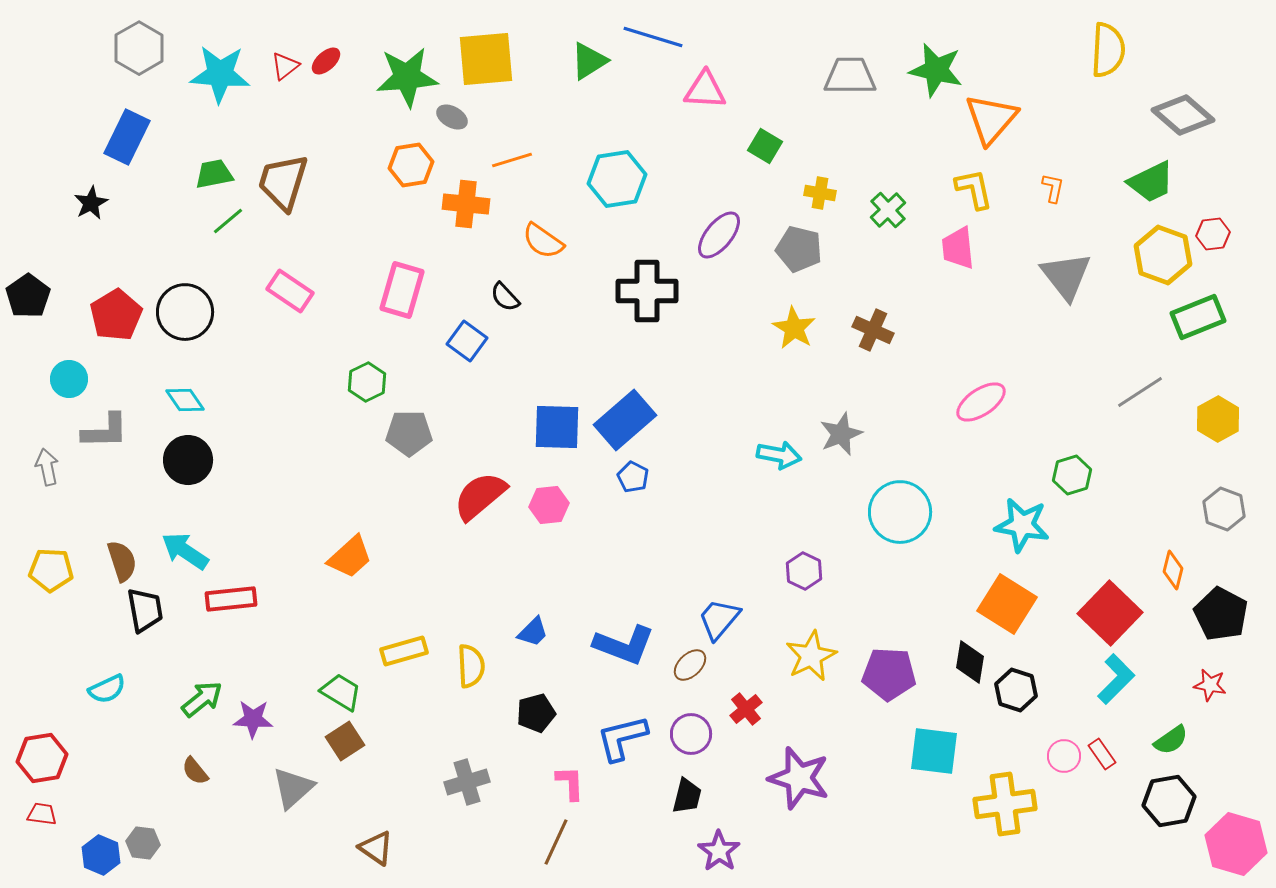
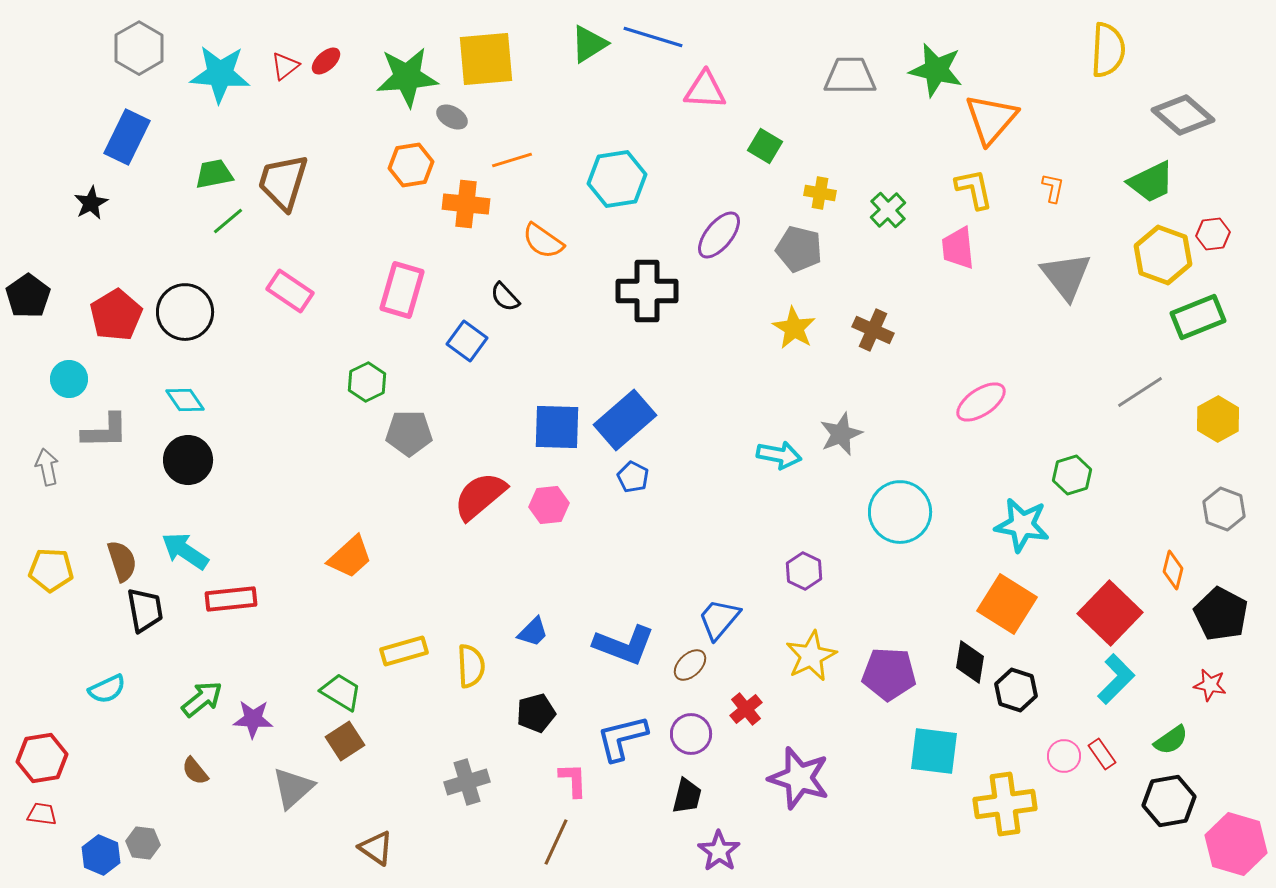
green triangle at (589, 61): moved 17 px up
pink L-shape at (570, 783): moved 3 px right, 3 px up
